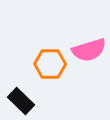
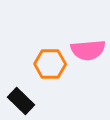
pink semicircle: moved 1 px left; rotated 12 degrees clockwise
